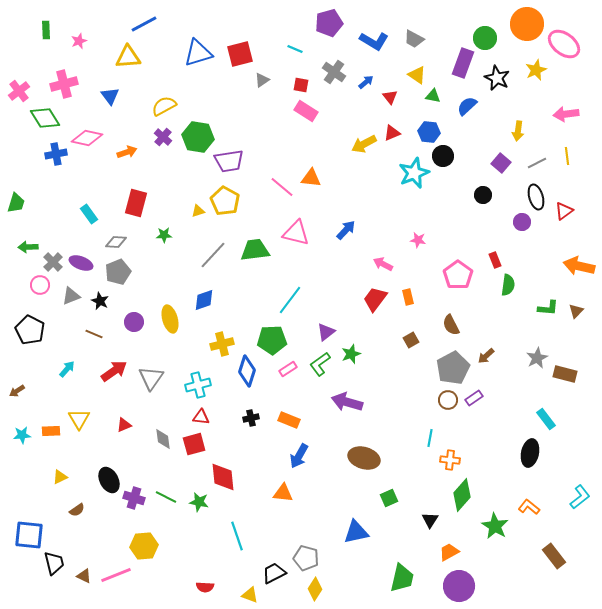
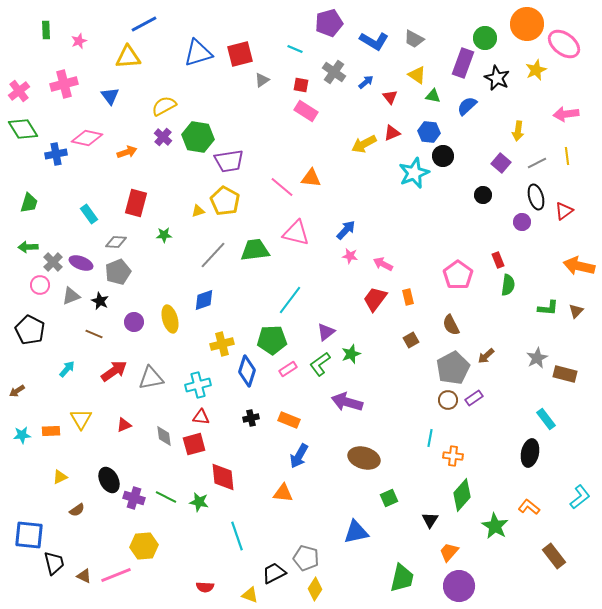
green diamond at (45, 118): moved 22 px left, 11 px down
green trapezoid at (16, 203): moved 13 px right
pink star at (418, 240): moved 68 px left, 16 px down
red rectangle at (495, 260): moved 3 px right
gray triangle at (151, 378): rotated 44 degrees clockwise
yellow triangle at (79, 419): moved 2 px right
gray diamond at (163, 439): moved 1 px right, 3 px up
orange cross at (450, 460): moved 3 px right, 4 px up
orange trapezoid at (449, 552): rotated 20 degrees counterclockwise
